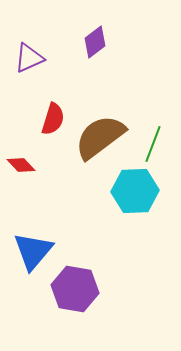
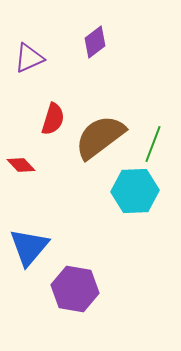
blue triangle: moved 4 px left, 4 px up
